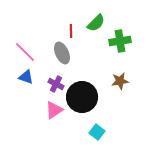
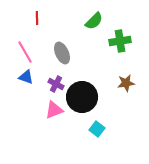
green semicircle: moved 2 px left, 2 px up
red line: moved 34 px left, 13 px up
pink line: rotated 15 degrees clockwise
brown star: moved 6 px right, 2 px down
pink triangle: rotated 12 degrees clockwise
cyan square: moved 3 px up
